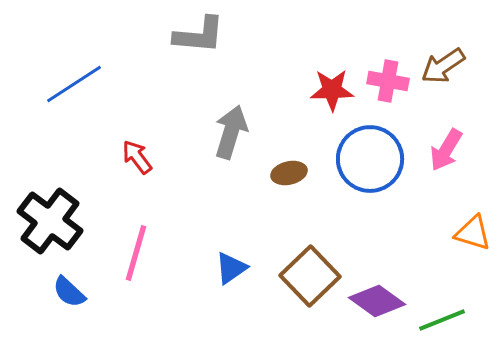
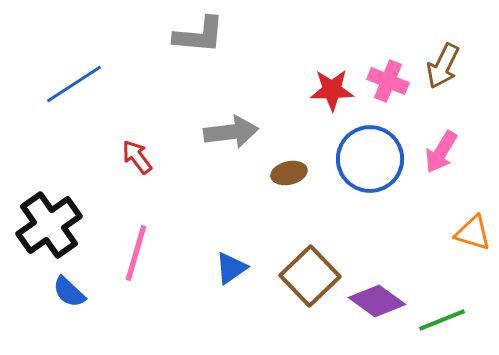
brown arrow: rotated 30 degrees counterclockwise
pink cross: rotated 12 degrees clockwise
gray arrow: rotated 66 degrees clockwise
pink arrow: moved 5 px left, 2 px down
black cross: moved 1 px left, 4 px down; rotated 18 degrees clockwise
